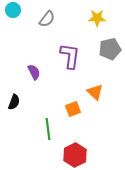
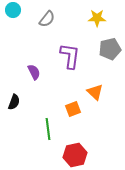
red hexagon: rotated 15 degrees clockwise
